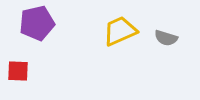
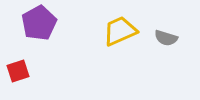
purple pentagon: moved 2 px right; rotated 16 degrees counterclockwise
red square: rotated 20 degrees counterclockwise
